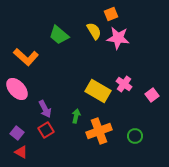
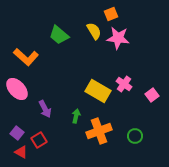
red square: moved 7 px left, 10 px down
